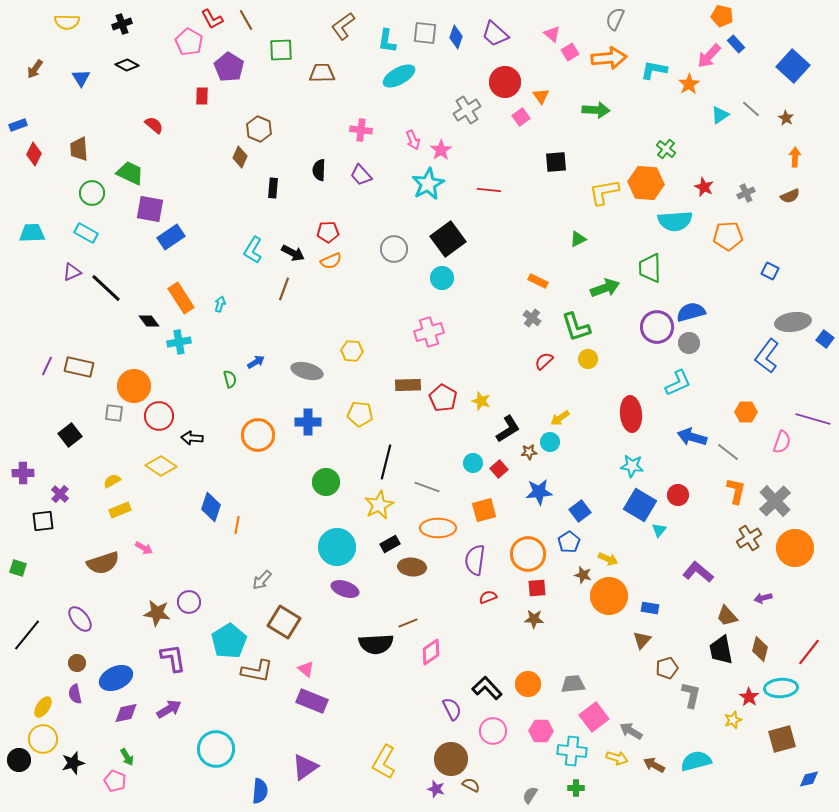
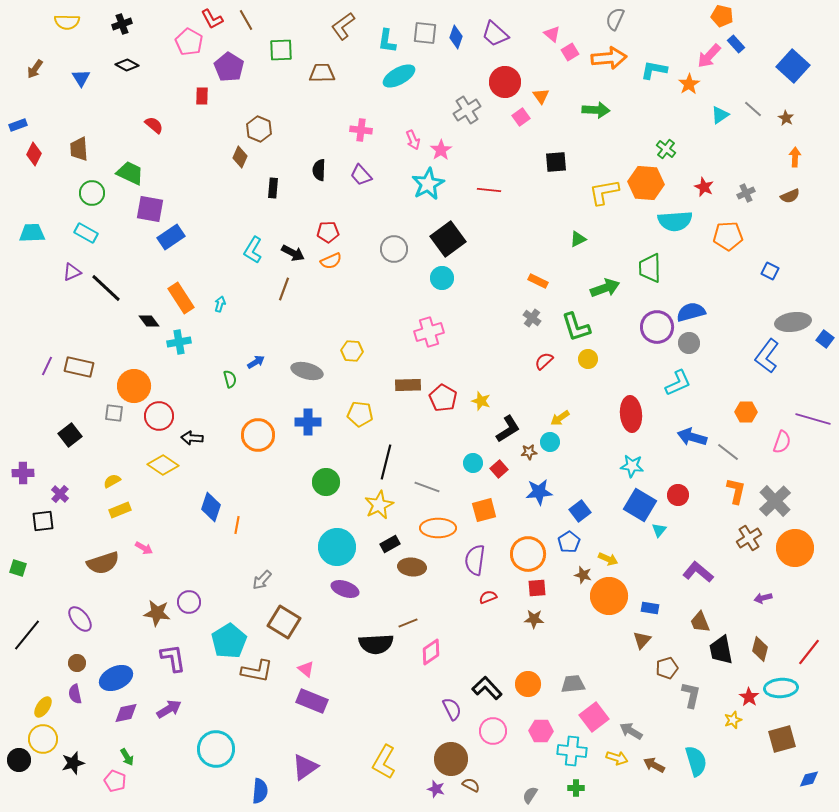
gray line at (751, 109): moved 2 px right
yellow diamond at (161, 466): moved 2 px right, 1 px up
brown trapezoid at (727, 616): moved 27 px left, 6 px down; rotated 20 degrees clockwise
cyan semicircle at (696, 761): rotated 88 degrees clockwise
